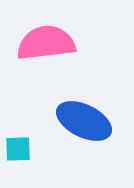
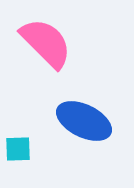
pink semicircle: rotated 52 degrees clockwise
